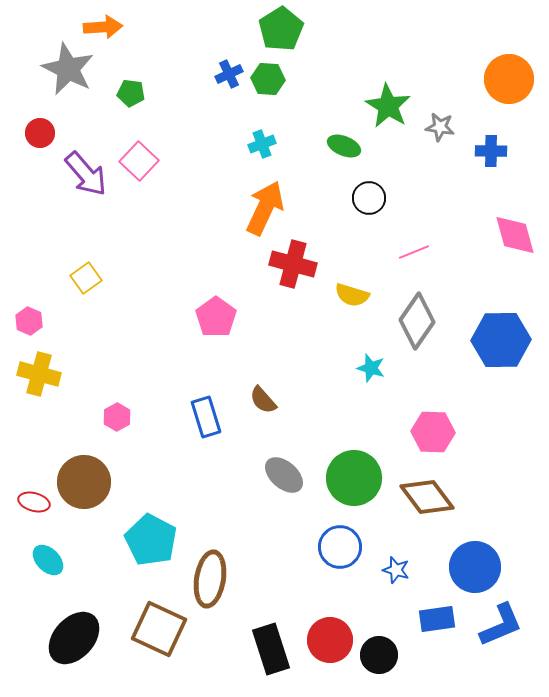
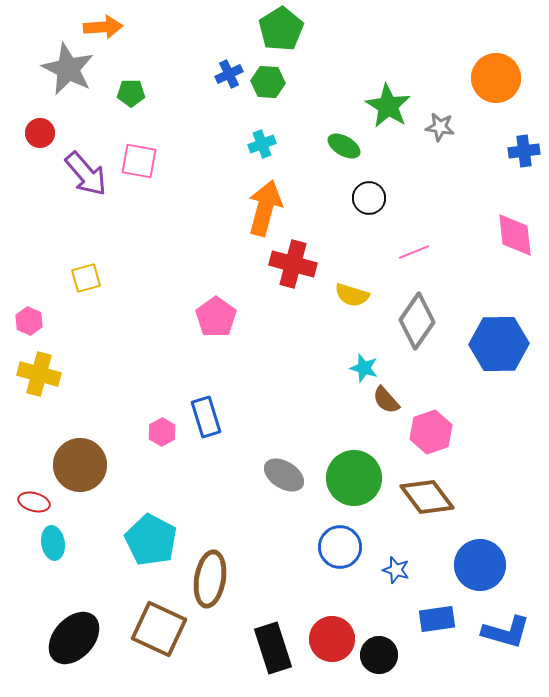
green hexagon at (268, 79): moved 3 px down
orange circle at (509, 79): moved 13 px left, 1 px up
green pentagon at (131, 93): rotated 8 degrees counterclockwise
green ellipse at (344, 146): rotated 8 degrees clockwise
blue cross at (491, 151): moved 33 px right; rotated 8 degrees counterclockwise
pink square at (139, 161): rotated 33 degrees counterclockwise
orange arrow at (265, 208): rotated 10 degrees counterclockwise
pink diamond at (515, 235): rotated 9 degrees clockwise
yellow square at (86, 278): rotated 20 degrees clockwise
blue hexagon at (501, 340): moved 2 px left, 4 px down
cyan star at (371, 368): moved 7 px left
brown semicircle at (263, 400): moved 123 px right
pink hexagon at (117, 417): moved 45 px right, 15 px down
pink hexagon at (433, 432): moved 2 px left; rotated 21 degrees counterclockwise
gray ellipse at (284, 475): rotated 9 degrees counterclockwise
brown circle at (84, 482): moved 4 px left, 17 px up
cyan ellipse at (48, 560): moved 5 px right, 17 px up; rotated 36 degrees clockwise
blue circle at (475, 567): moved 5 px right, 2 px up
blue L-shape at (501, 625): moved 5 px right, 7 px down; rotated 39 degrees clockwise
red circle at (330, 640): moved 2 px right, 1 px up
black rectangle at (271, 649): moved 2 px right, 1 px up
